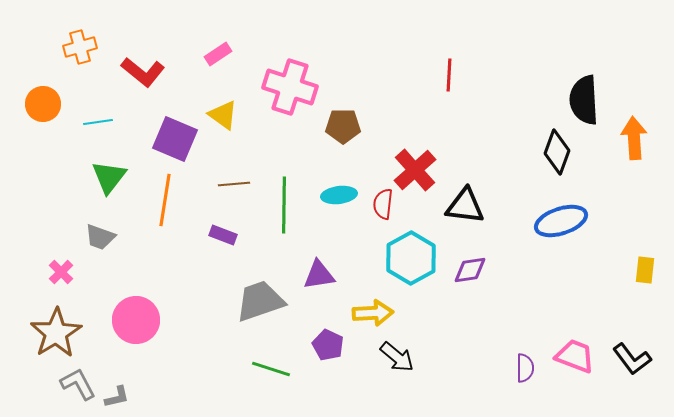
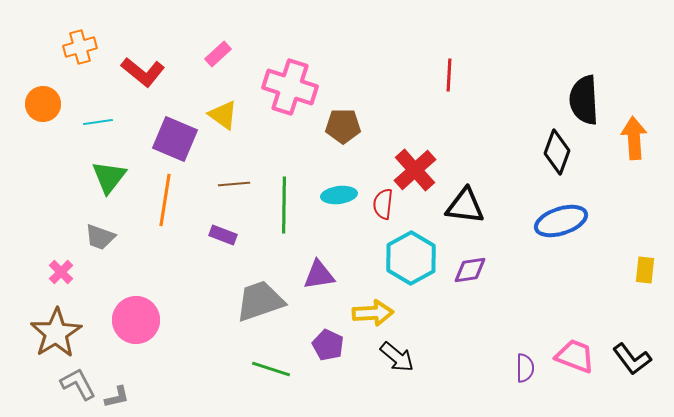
pink rectangle at (218, 54): rotated 8 degrees counterclockwise
